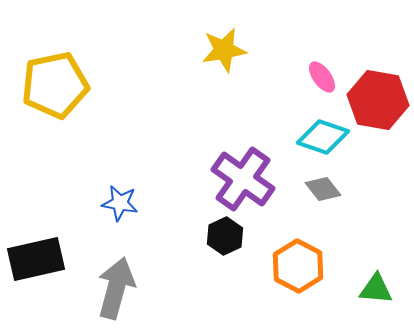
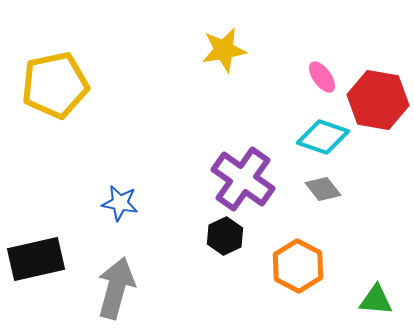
green triangle: moved 11 px down
